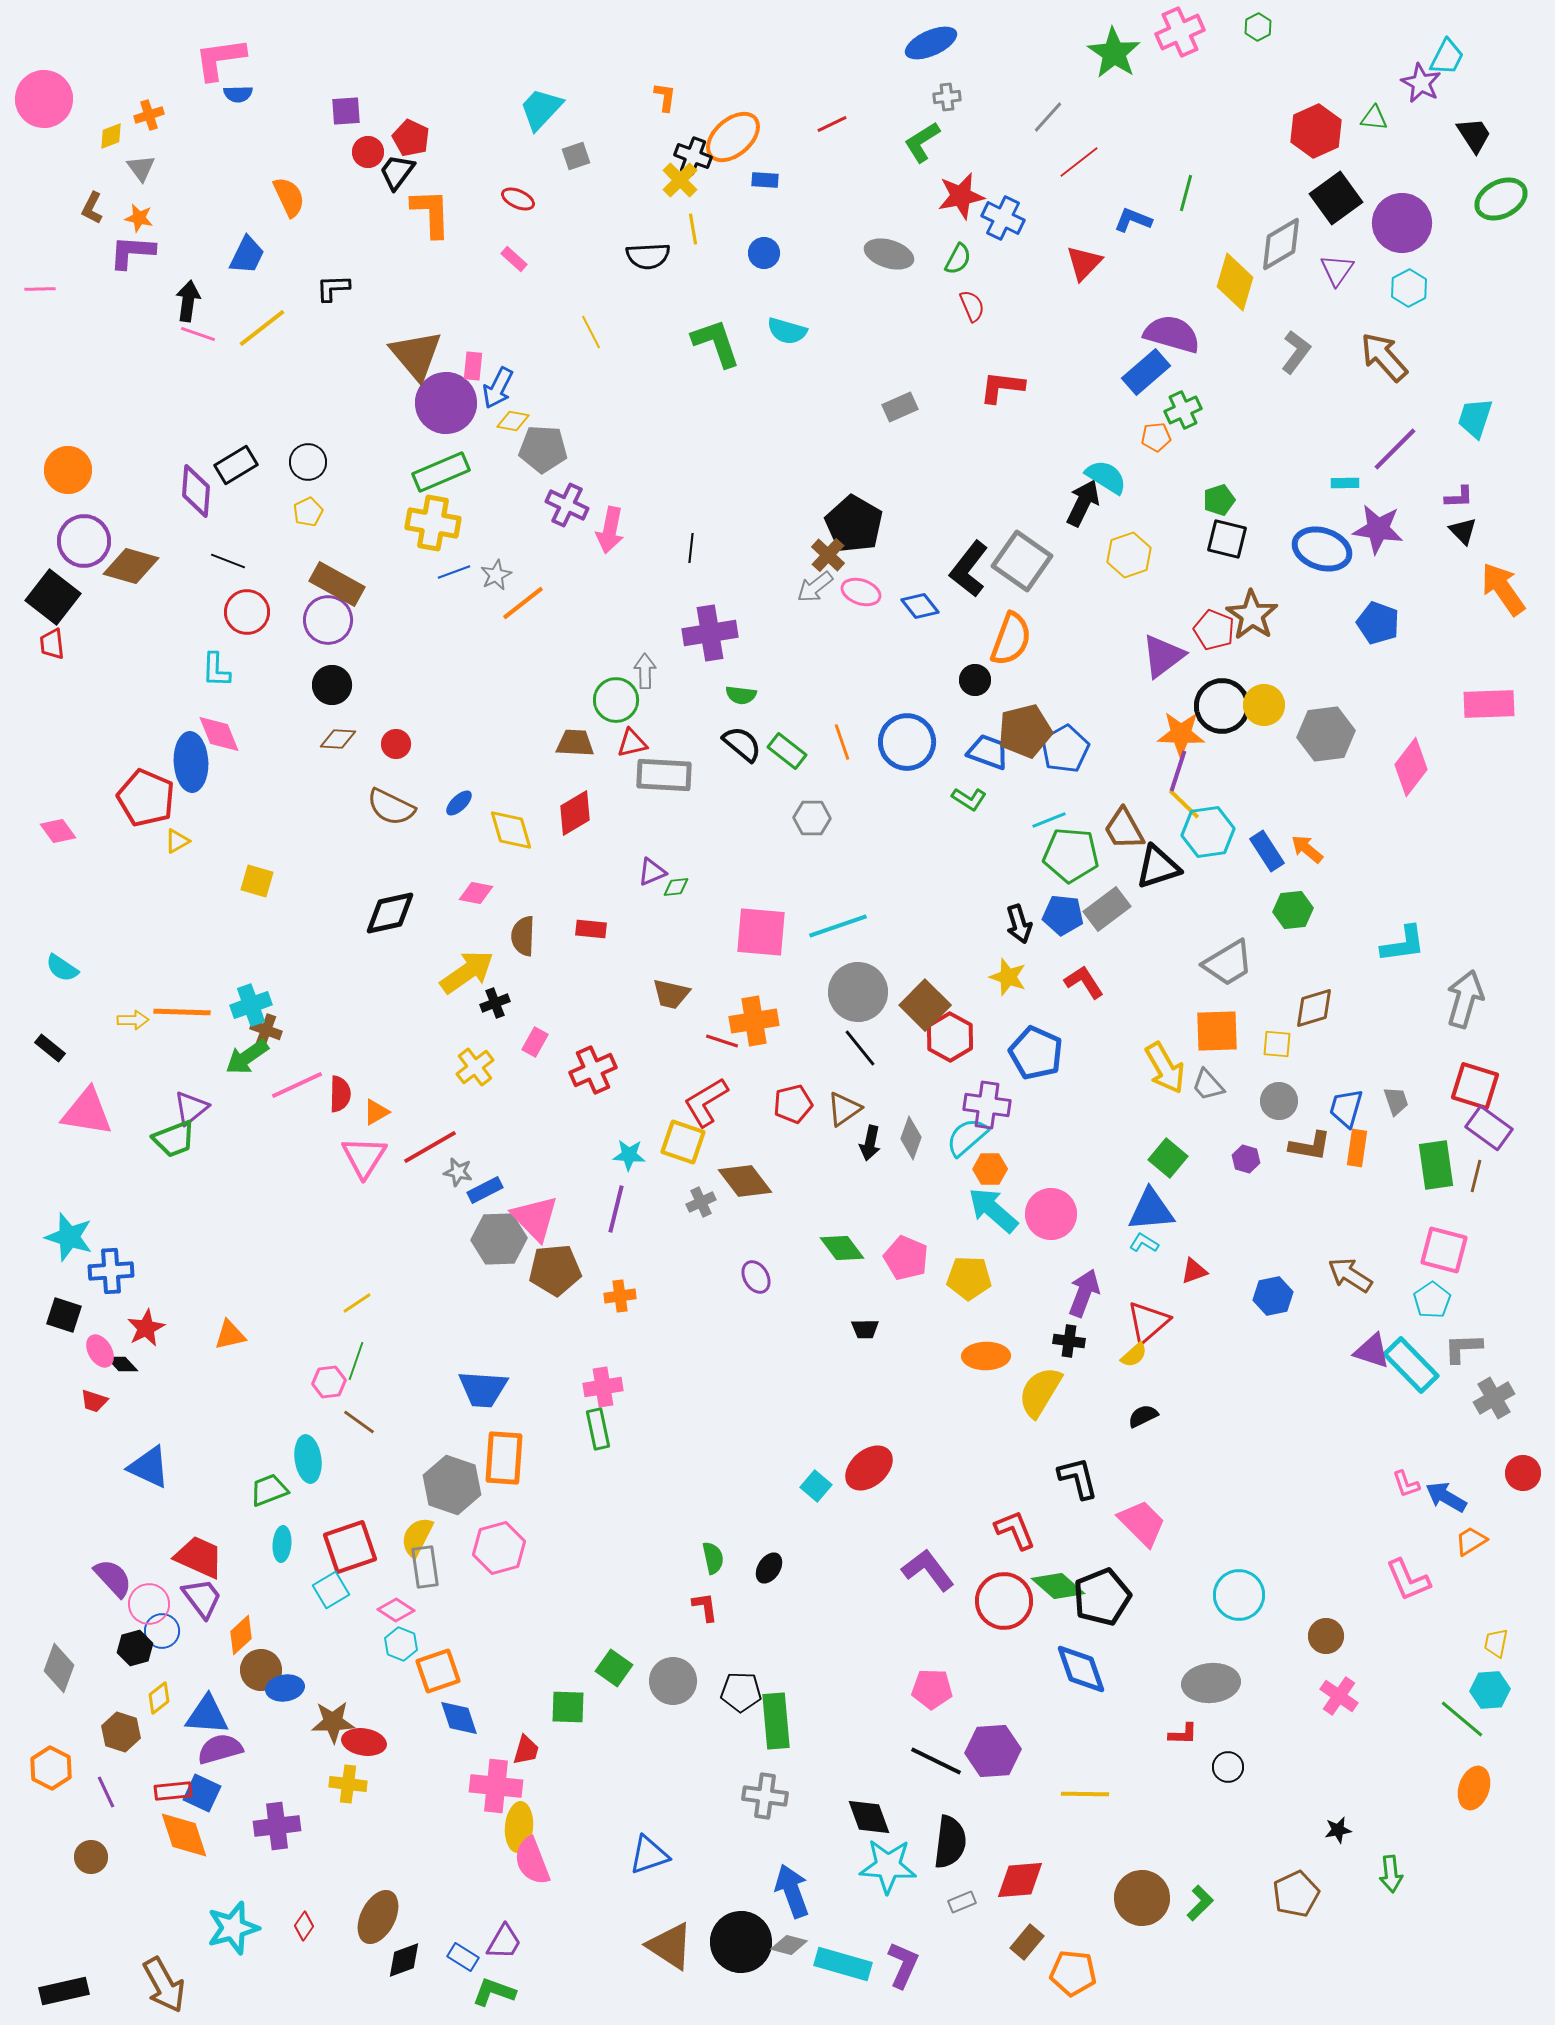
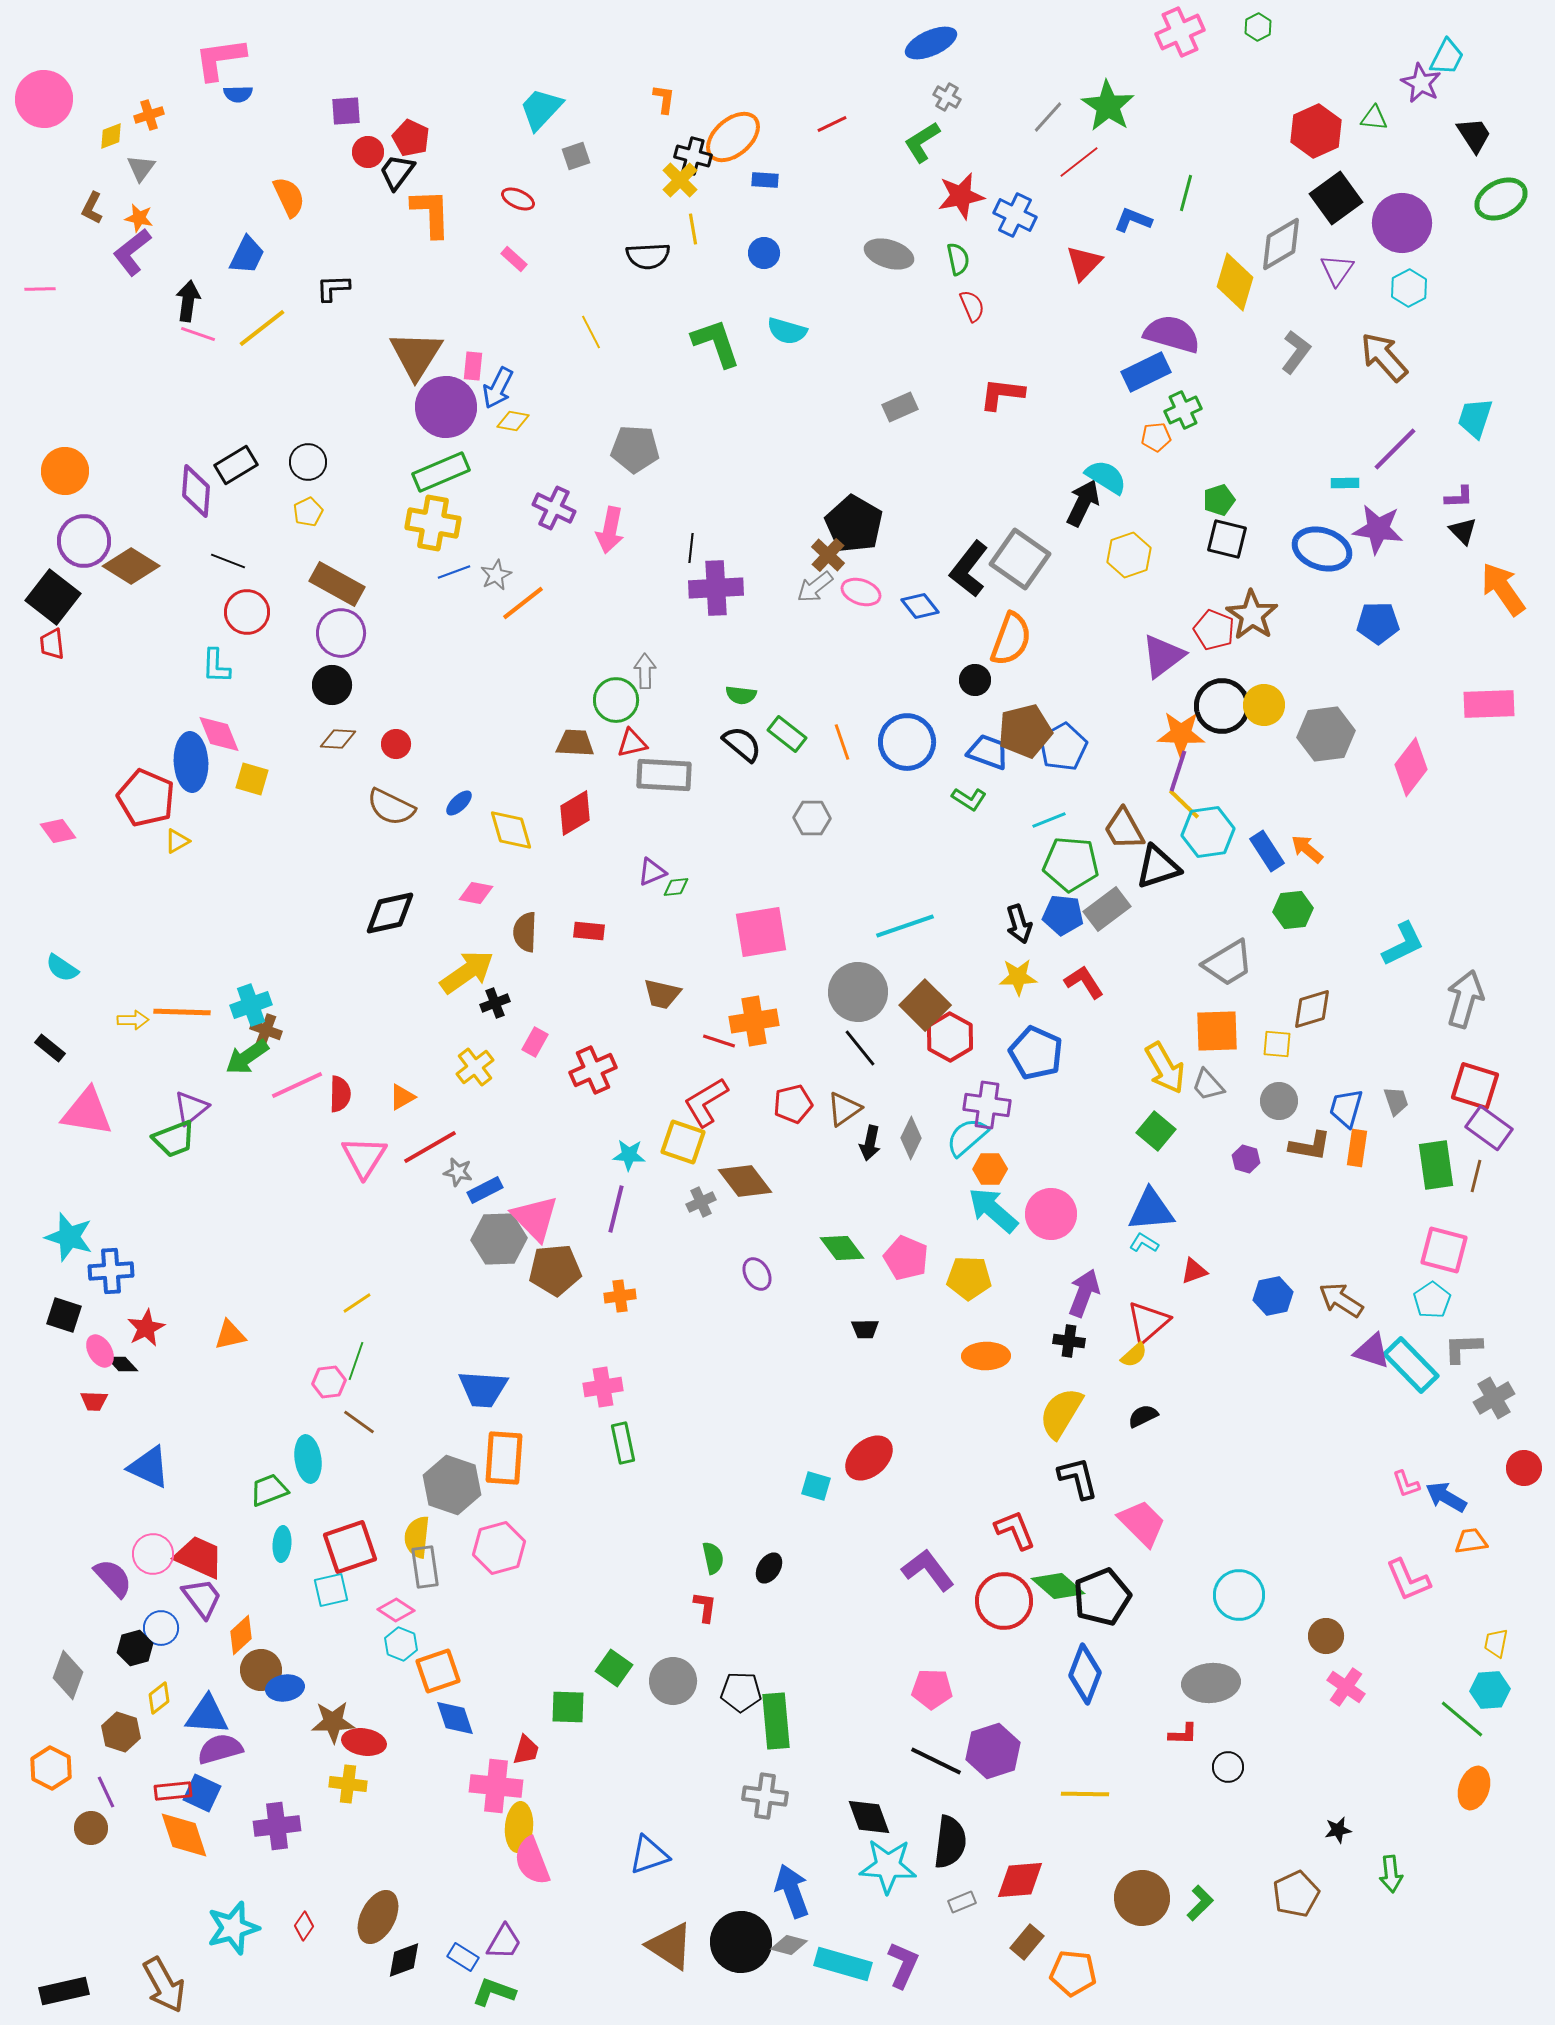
green star at (1114, 53): moved 6 px left, 53 px down
orange L-shape at (665, 97): moved 1 px left, 2 px down
gray cross at (947, 97): rotated 36 degrees clockwise
black cross at (693, 156): rotated 6 degrees counterclockwise
gray triangle at (141, 168): rotated 12 degrees clockwise
blue cross at (1003, 218): moved 12 px right, 3 px up
purple L-shape at (132, 252): rotated 42 degrees counterclockwise
green semicircle at (958, 259): rotated 40 degrees counterclockwise
brown triangle at (416, 355): rotated 12 degrees clockwise
blue rectangle at (1146, 372): rotated 15 degrees clockwise
red L-shape at (1002, 387): moved 7 px down
purple circle at (446, 403): moved 4 px down
gray pentagon at (543, 449): moved 92 px right
orange circle at (68, 470): moved 3 px left, 1 px down
purple cross at (567, 505): moved 13 px left, 3 px down
gray square at (1022, 561): moved 2 px left, 2 px up
brown diamond at (131, 566): rotated 16 degrees clockwise
purple circle at (328, 620): moved 13 px right, 13 px down
blue pentagon at (1378, 623): rotated 21 degrees counterclockwise
purple cross at (710, 633): moved 6 px right, 45 px up; rotated 6 degrees clockwise
cyan L-shape at (216, 670): moved 4 px up
blue pentagon at (1065, 749): moved 2 px left, 2 px up
green rectangle at (787, 751): moved 17 px up
green pentagon at (1071, 855): moved 9 px down
yellow square at (257, 881): moved 5 px left, 102 px up
cyan line at (838, 926): moved 67 px right
red rectangle at (591, 929): moved 2 px left, 2 px down
pink square at (761, 932): rotated 14 degrees counterclockwise
brown semicircle at (523, 936): moved 2 px right, 4 px up
cyan L-shape at (1403, 944): rotated 18 degrees counterclockwise
yellow star at (1008, 977): moved 10 px right; rotated 21 degrees counterclockwise
brown trapezoid at (671, 994): moved 9 px left
brown diamond at (1314, 1008): moved 2 px left, 1 px down
red line at (722, 1041): moved 3 px left
orange triangle at (376, 1112): moved 26 px right, 15 px up
gray diamond at (911, 1138): rotated 6 degrees clockwise
green square at (1168, 1158): moved 12 px left, 27 px up
brown arrow at (1350, 1275): moved 9 px left, 25 px down
purple ellipse at (756, 1277): moved 1 px right, 3 px up
yellow semicircle at (1040, 1392): moved 21 px right, 21 px down
red trapezoid at (94, 1401): rotated 16 degrees counterclockwise
green rectangle at (598, 1429): moved 25 px right, 14 px down
red ellipse at (869, 1468): moved 10 px up
red circle at (1523, 1473): moved 1 px right, 5 px up
cyan square at (816, 1486): rotated 24 degrees counterclockwise
yellow semicircle at (417, 1537): rotated 21 degrees counterclockwise
orange trapezoid at (1471, 1541): rotated 24 degrees clockwise
cyan square at (331, 1590): rotated 18 degrees clockwise
pink circle at (149, 1604): moved 4 px right, 50 px up
red L-shape at (705, 1607): rotated 16 degrees clockwise
blue circle at (162, 1631): moved 1 px left, 3 px up
gray diamond at (59, 1668): moved 9 px right, 7 px down
blue diamond at (1081, 1669): moved 4 px right, 5 px down; rotated 40 degrees clockwise
pink cross at (1339, 1696): moved 7 px right, 9 px up
blue diamond at (459, 1718): moved 4 px left
purple hexagon at (993, 1751): rotated 14 degrees counterclockwise
brown circle at (91, 1857): moved 29 px up
